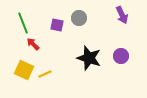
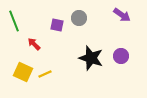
purple arrow: rotated 30 degrees counterclockwise
green line: moved 9 px left, 2 px up
red arrow: moved 1 px right
black star: moved 2 px right
yellow square: moved 1 px left, 2 px down
